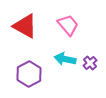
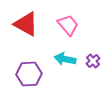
red triangle: moved 1 px right, 2 px up
purple cross: moved 3 px right, 2 px up
purple hexagon: rotated 25 degrees clockwise
